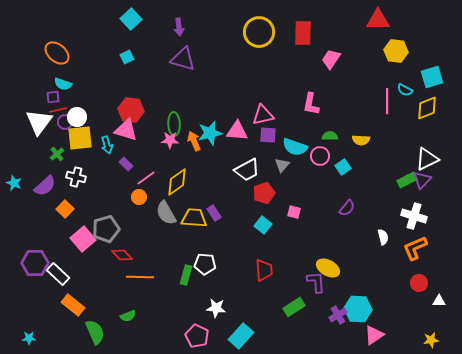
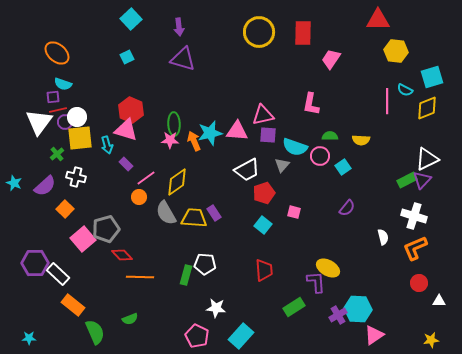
red hexagon at (131, 110): rotated 15 degrees clockwise
green semicircle at (128, 316): moved 2 px right, 3 px down
